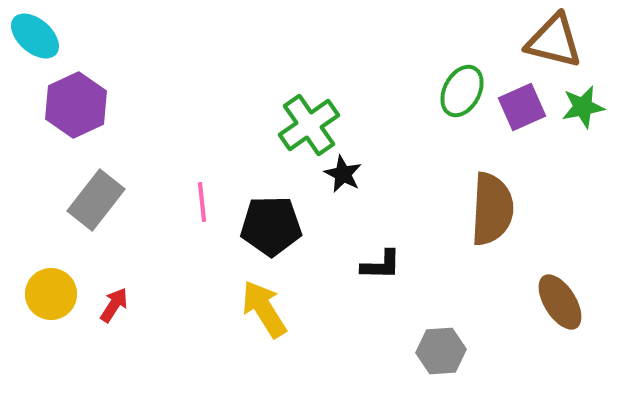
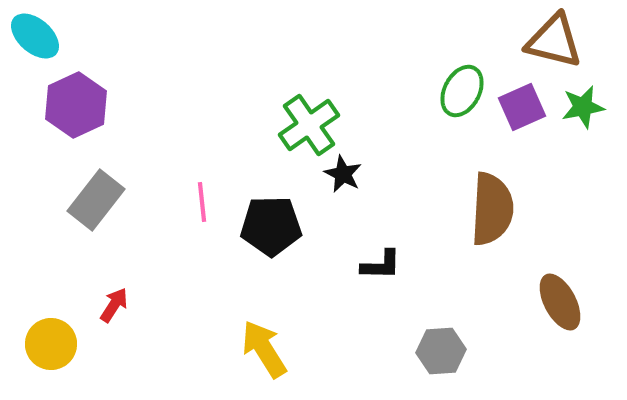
yellow circle: moved 50 px down
brown ellipse: rotated 4 degrees clockwise
yellow arrow: moved 40 px down
